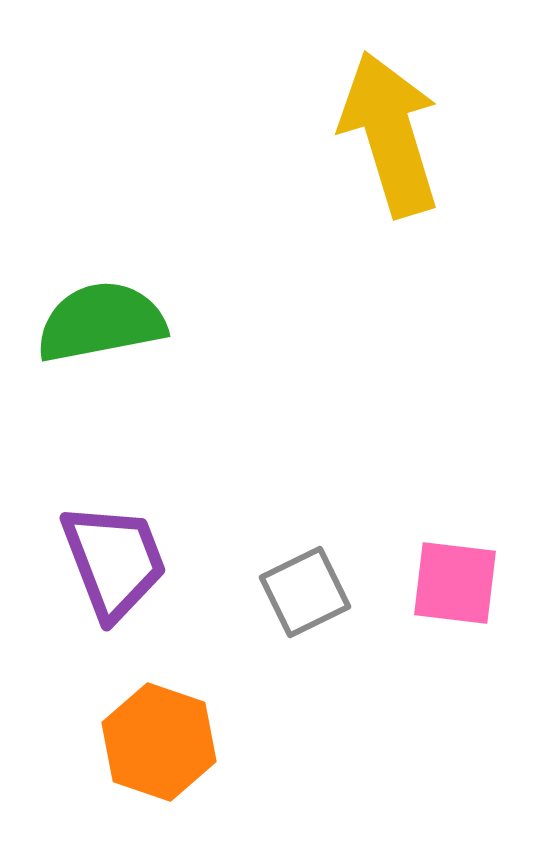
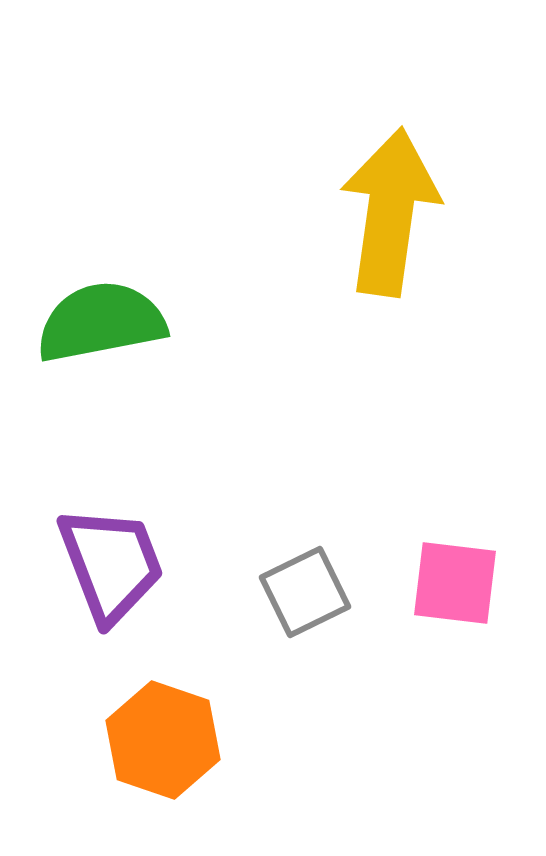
yellow arrow: moved 78 px down; rotated 25 degrees clockwise
purple trapezoid: moved 3 px left, 3 px down
orange hexagon: moved 4 px right, 2 px up
